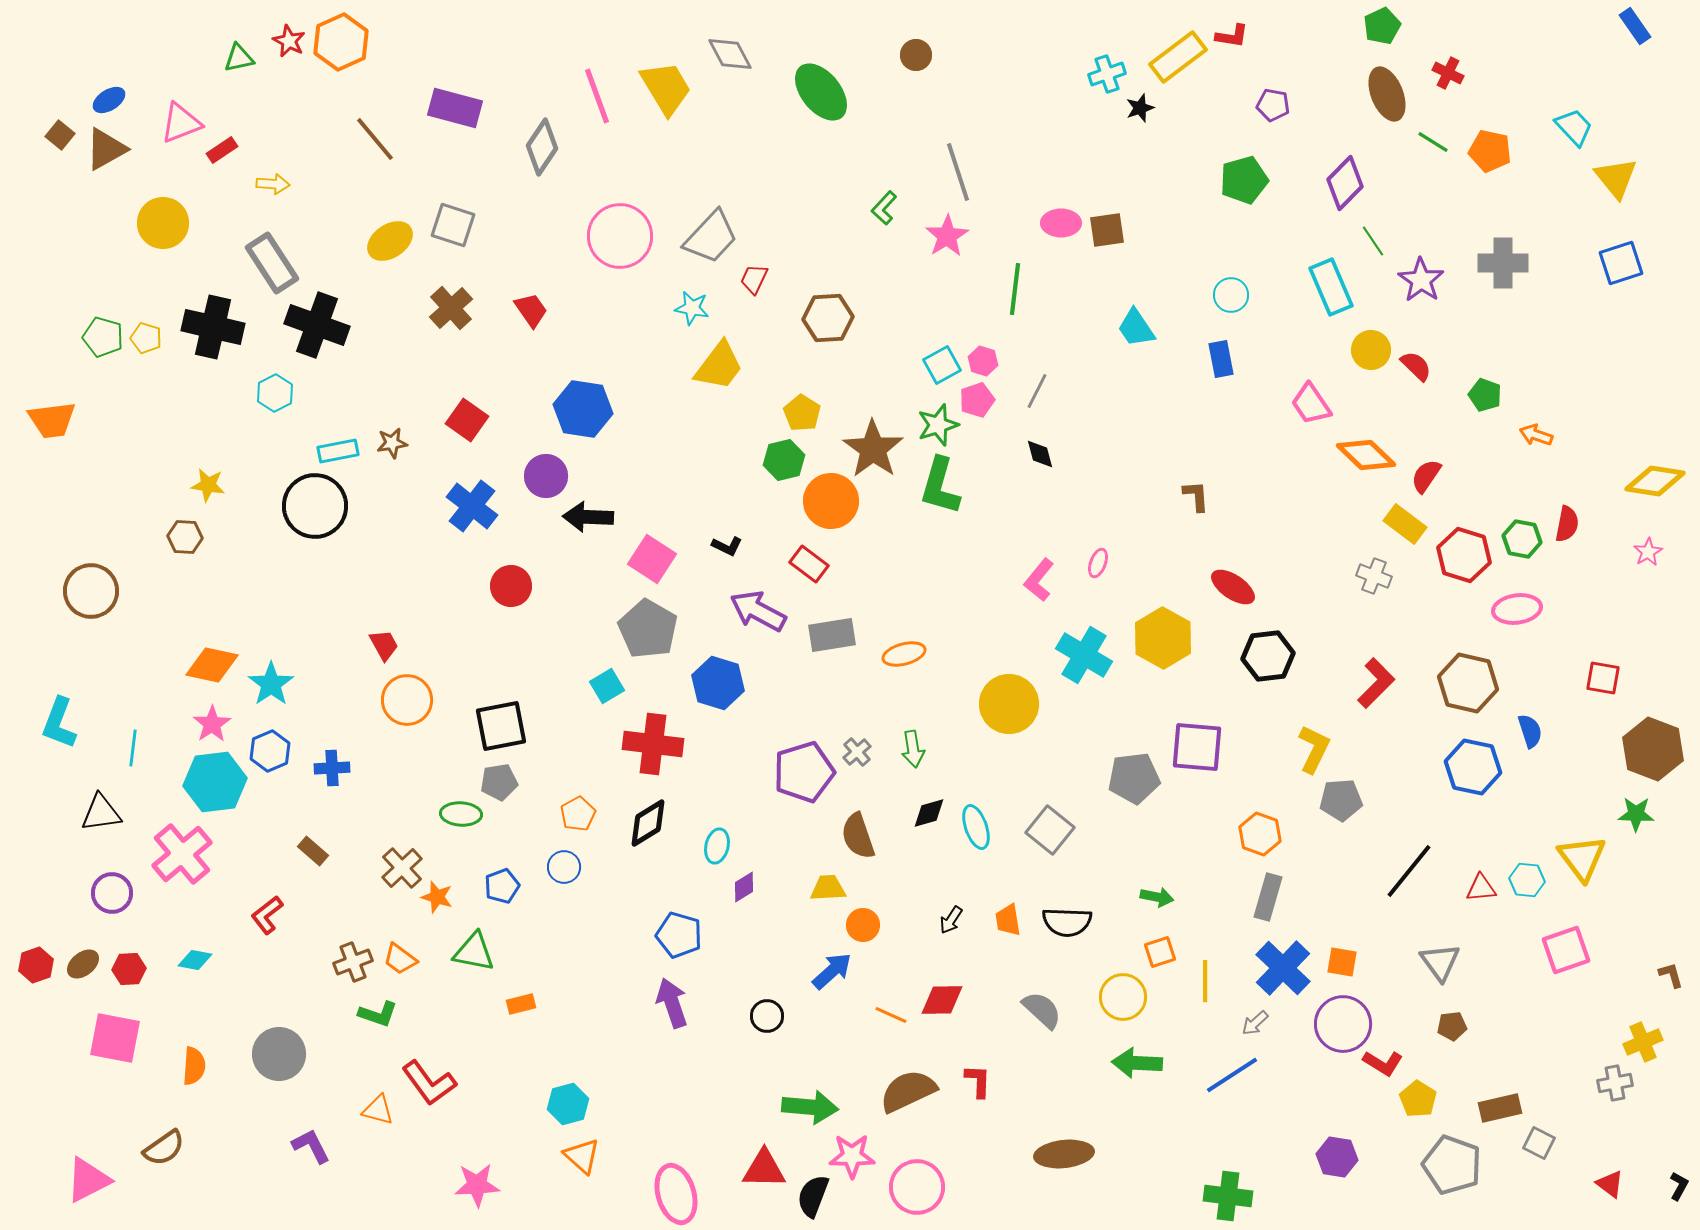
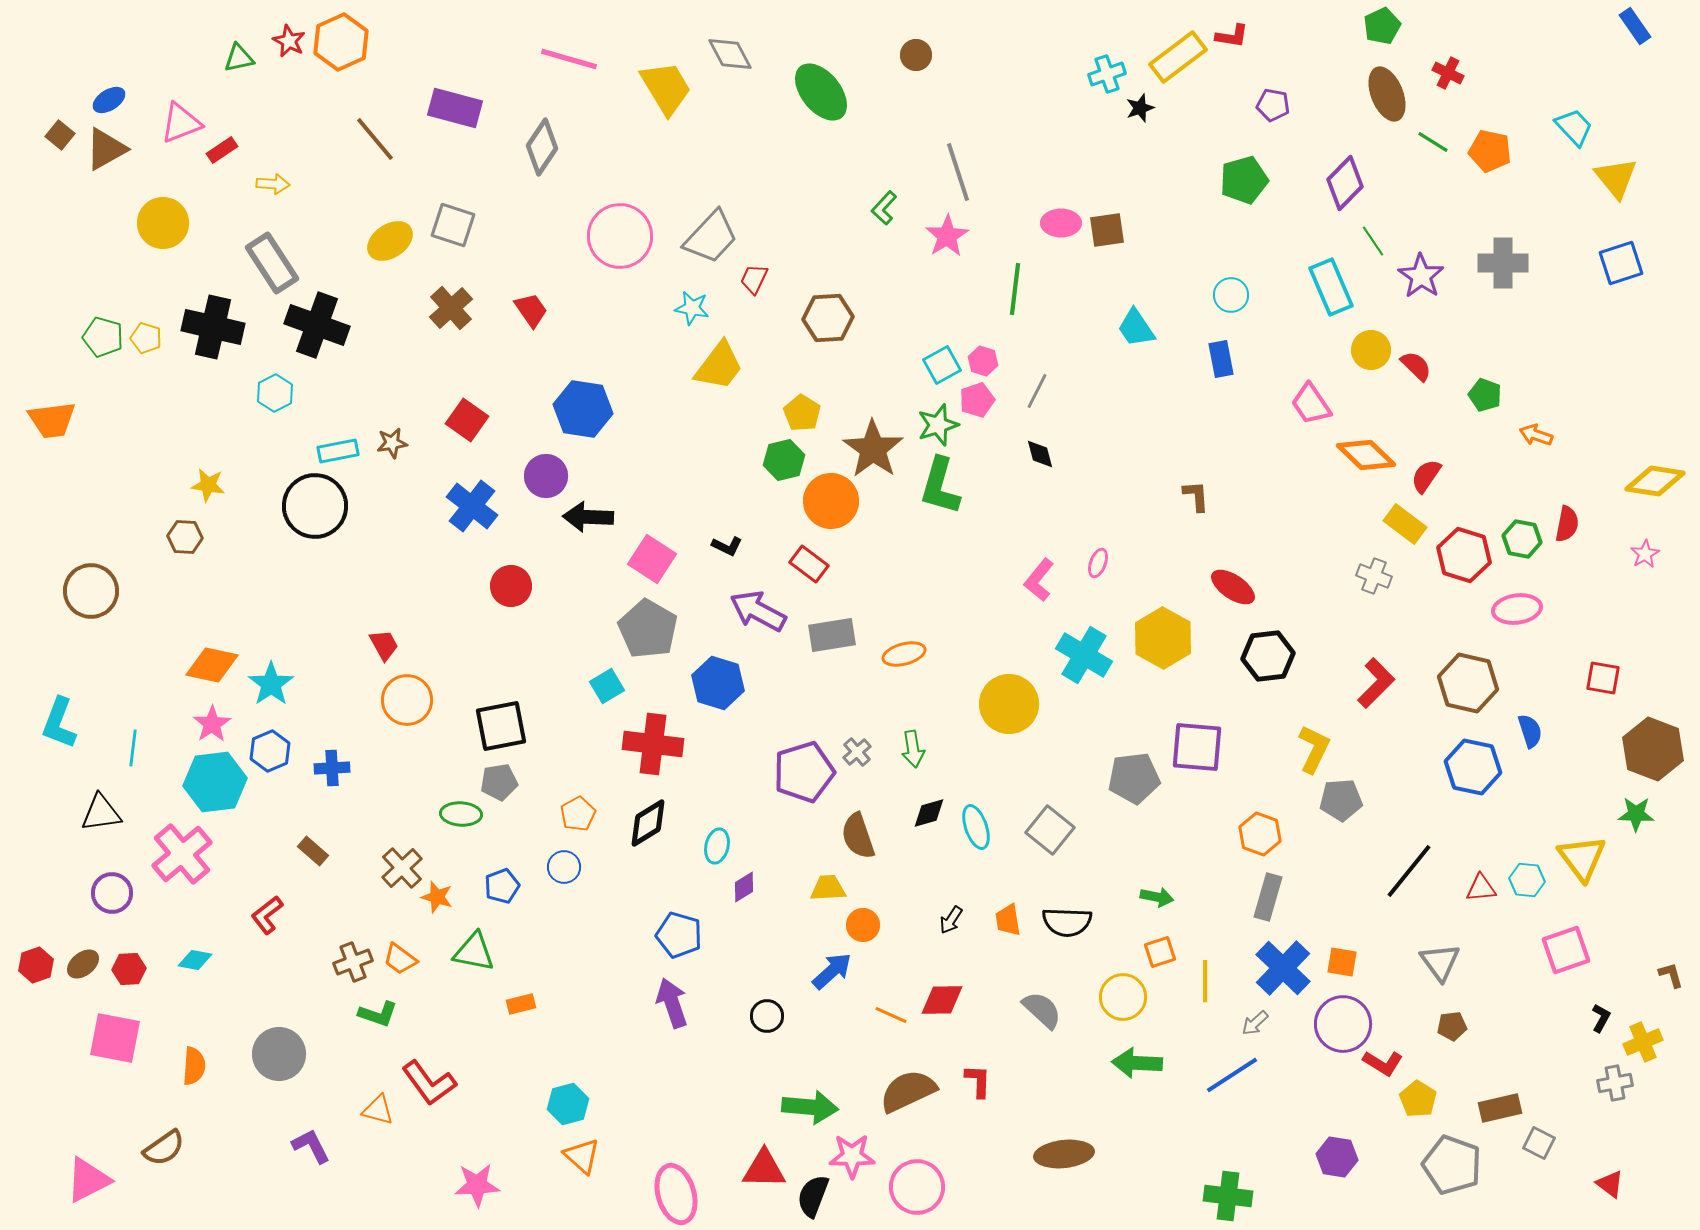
pink line at (597, 96): moved 28 px left, 37 px up; rotated 54 degrees counterclockwise
purple star at (1421, 280): moved 4 px up
pink star at (1648, 552): moved 3 px left, 2 px down
black L-shape at (1679, 1186): moved 78 px left, 168 px up
